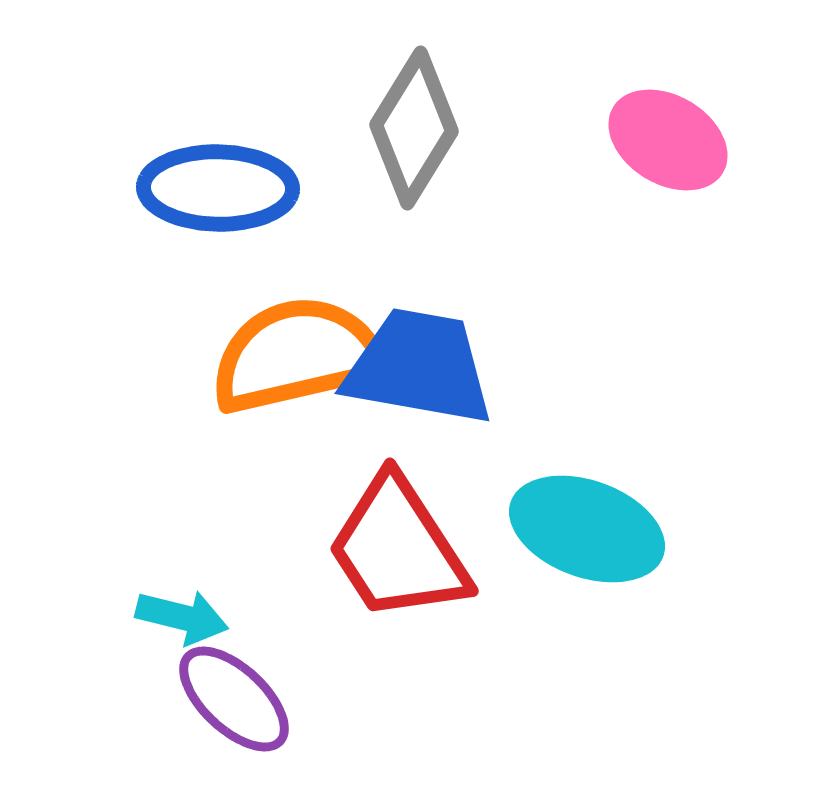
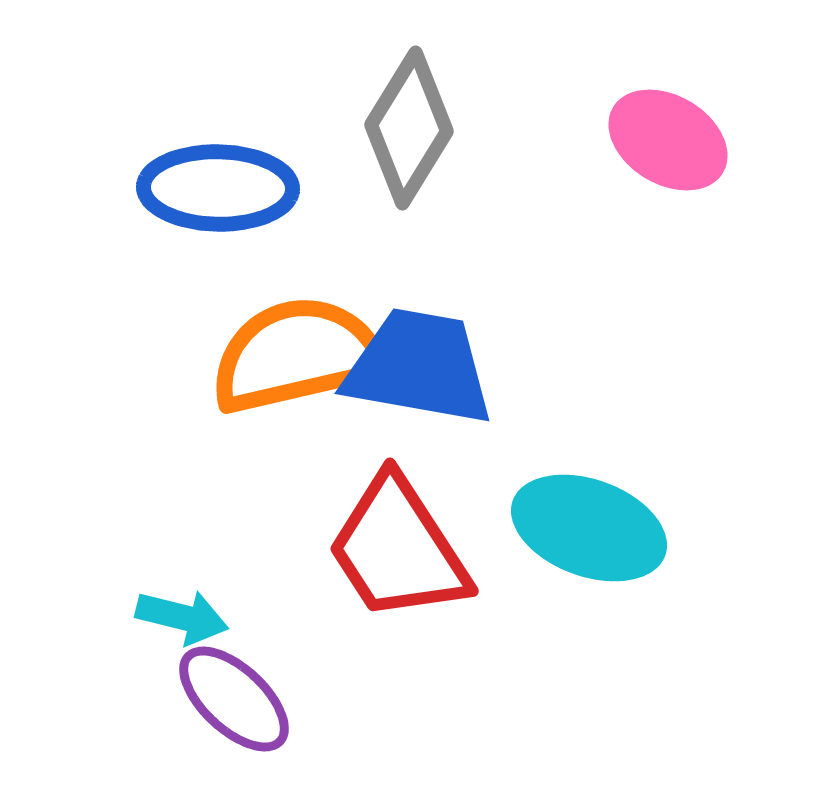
gray diamond: moved 5 px left
cyan ellipse: moved 2 px right, 1 px up
